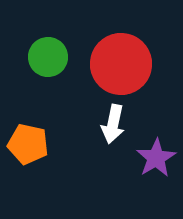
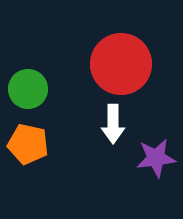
green circle: moved 20 px left, 32 px down
white arrow: rotated 12 degrees counterclockwise
purple star: rotated 24 degrees clockwise
